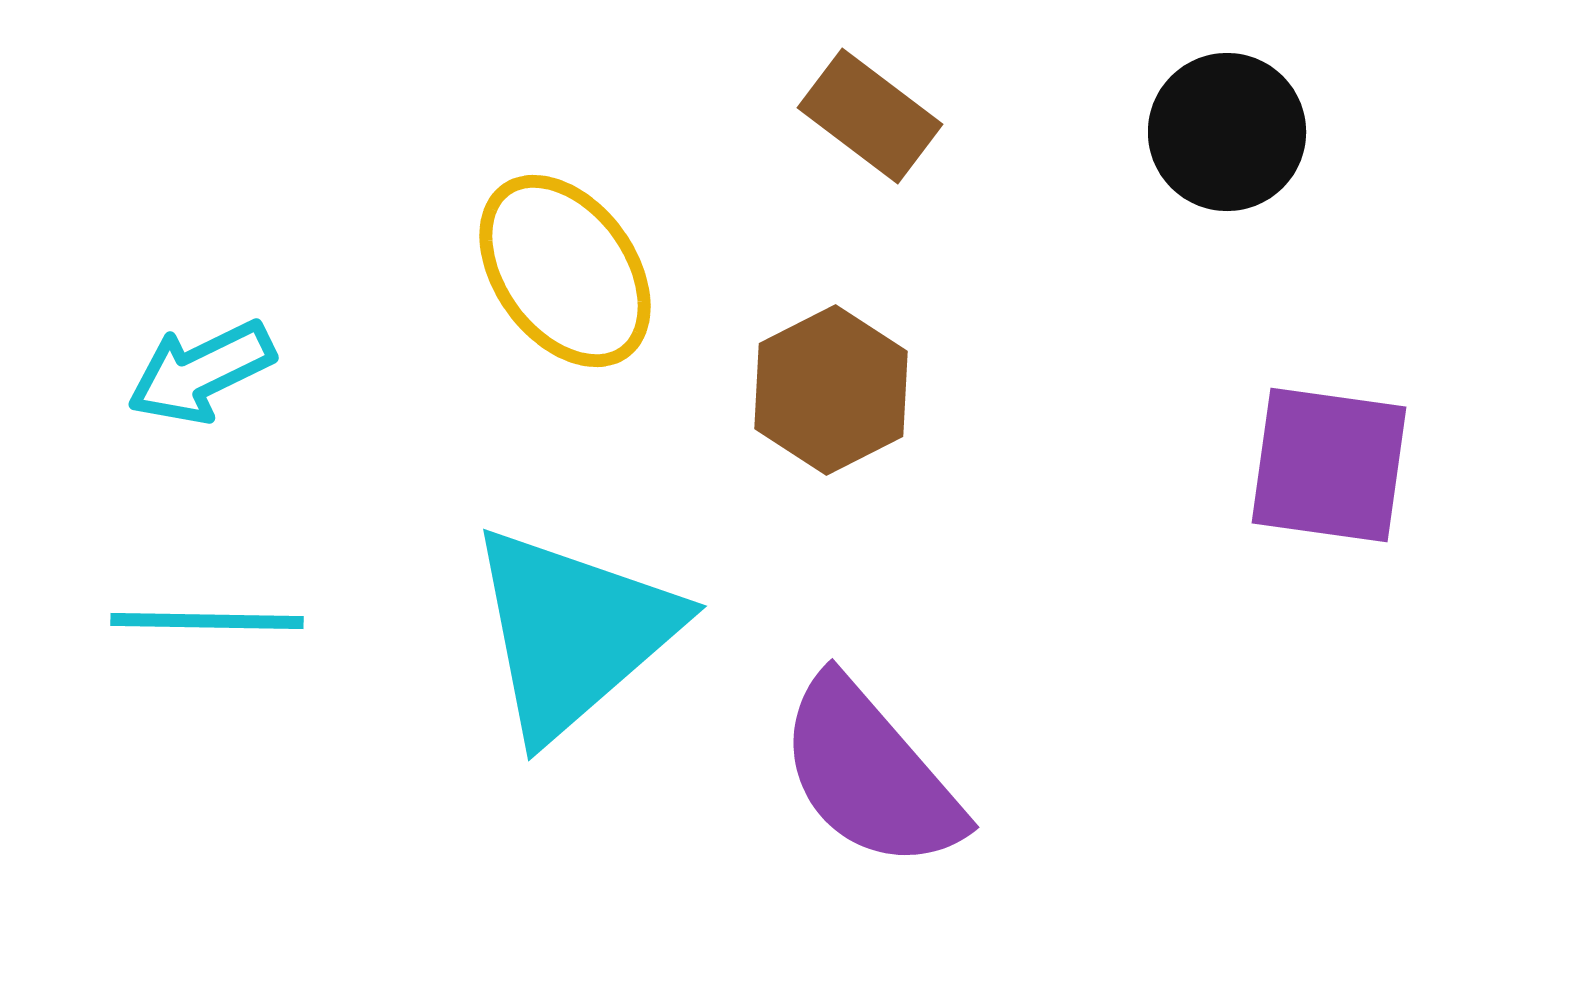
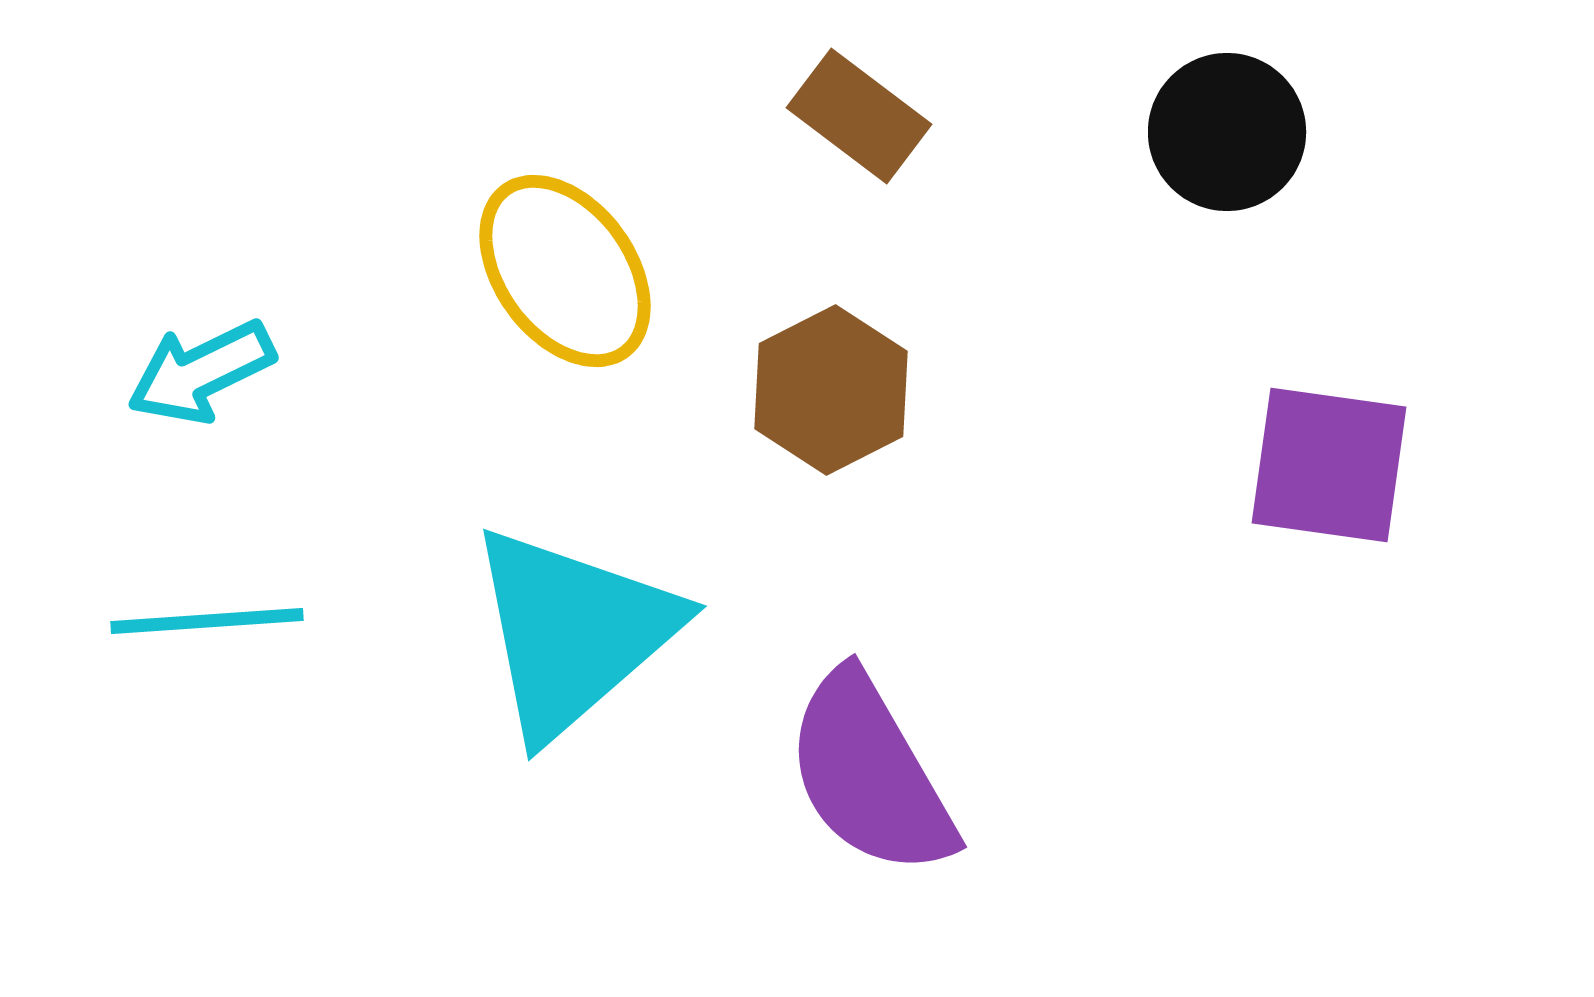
brown rectangle: moved 11 px left
cyan line: rotated 5 degrees counterclockwise
purple semicircle: rotated 11 degrees clockwise
